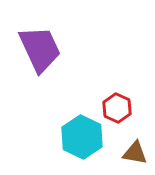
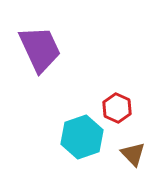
cyan hexagon: rotated 15 degrees clockwise
brown triangle: moved 2 px left, 1 px down; rotated 36 degrees clockwise
